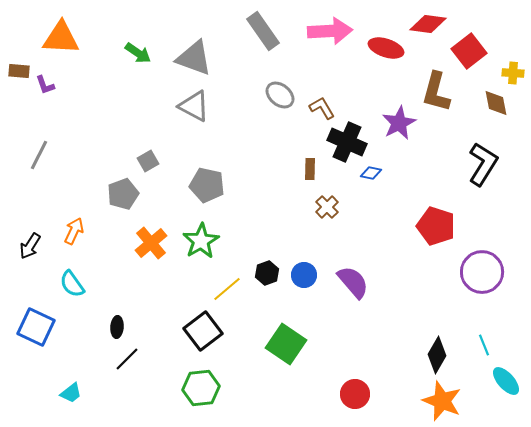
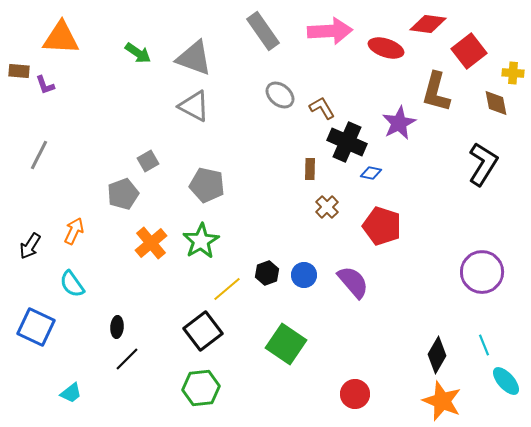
red pentagon at (436, 226): moved 54 px left
